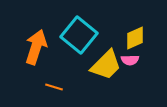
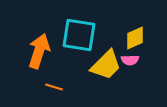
cyan square: rotated 30 degrees counterclockwise
orange arrow: moved 3 px right, 4 px down
